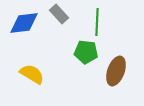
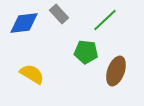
green line: moved 8 px right, 2 px up; rotated 44 degrees clockwise
